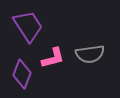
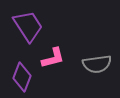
gray semicircle: moved 7 px right, 10 px down
purple diamond: moved 3 px down
